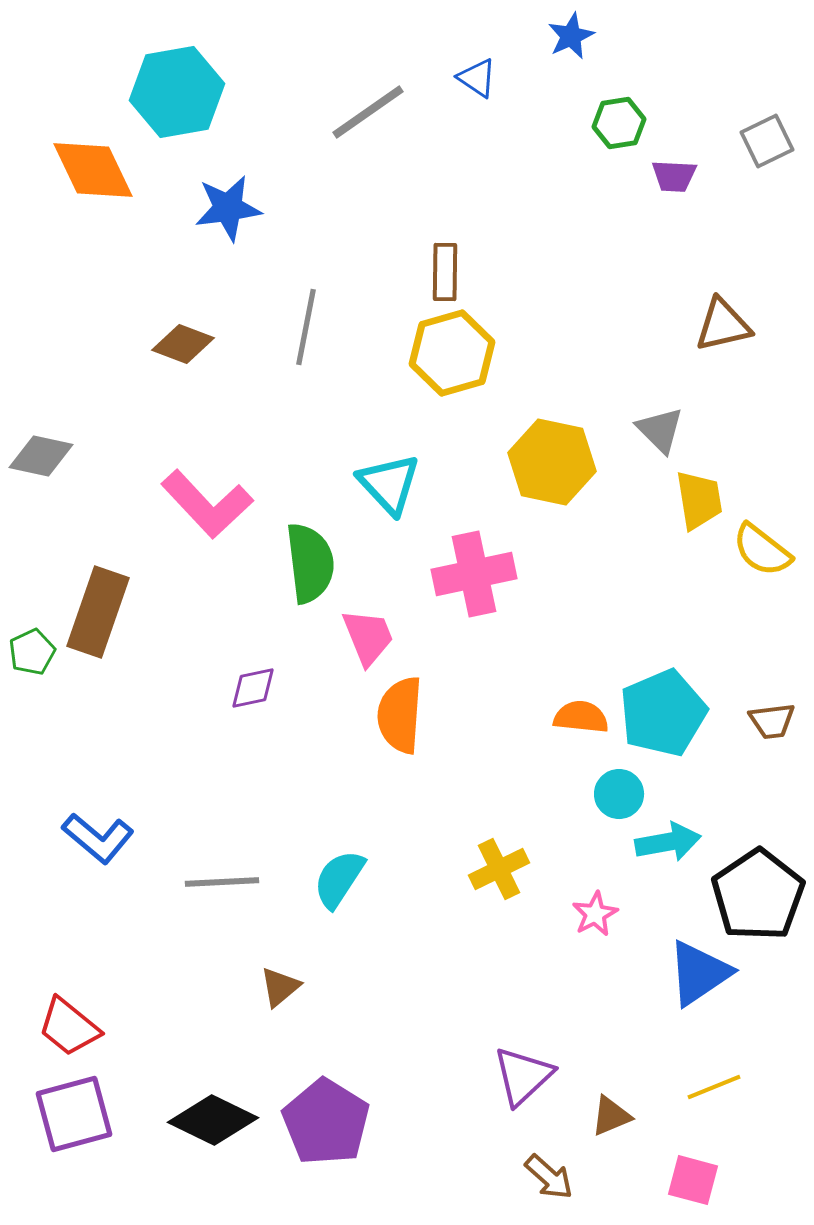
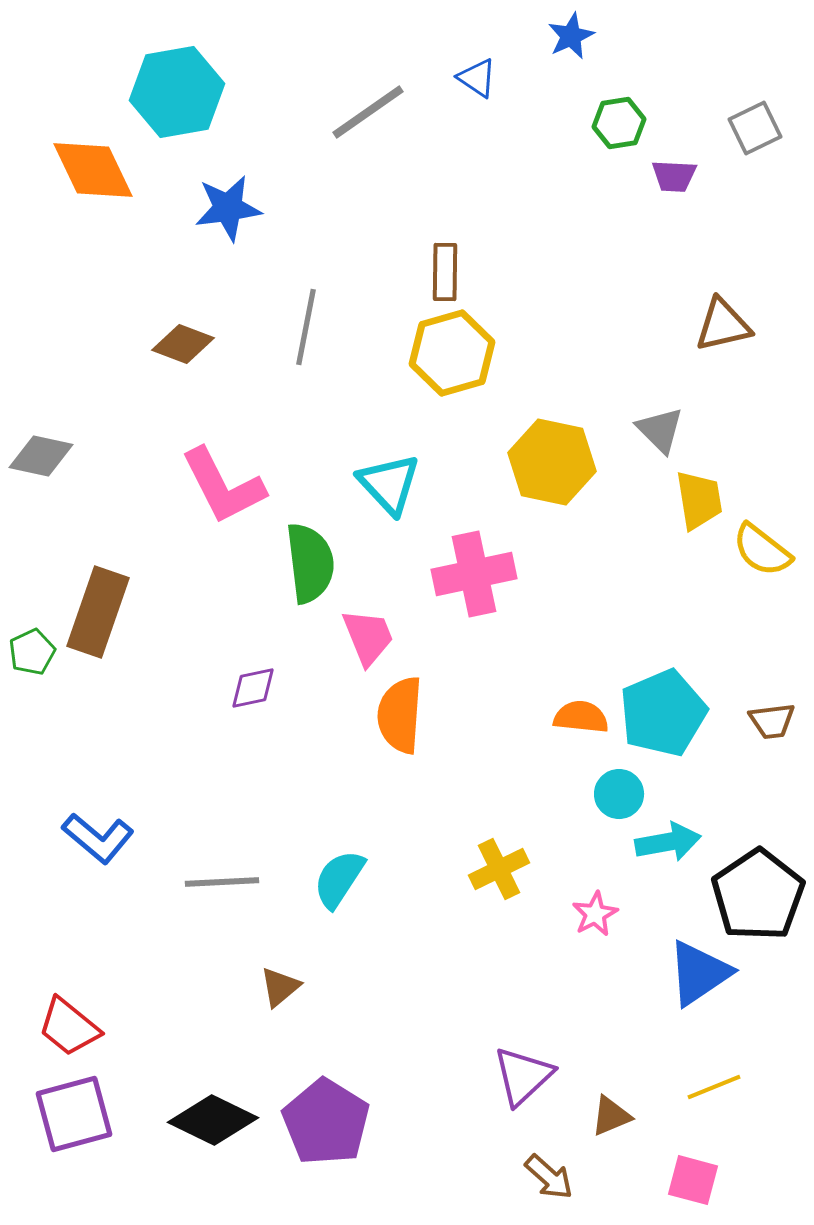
gray square at (767, 141): moved 12 px left, 13 px up
pink L-shape at (207, 504): moved 16 px right, 18 px up; rotated 16 degrees clockwise
